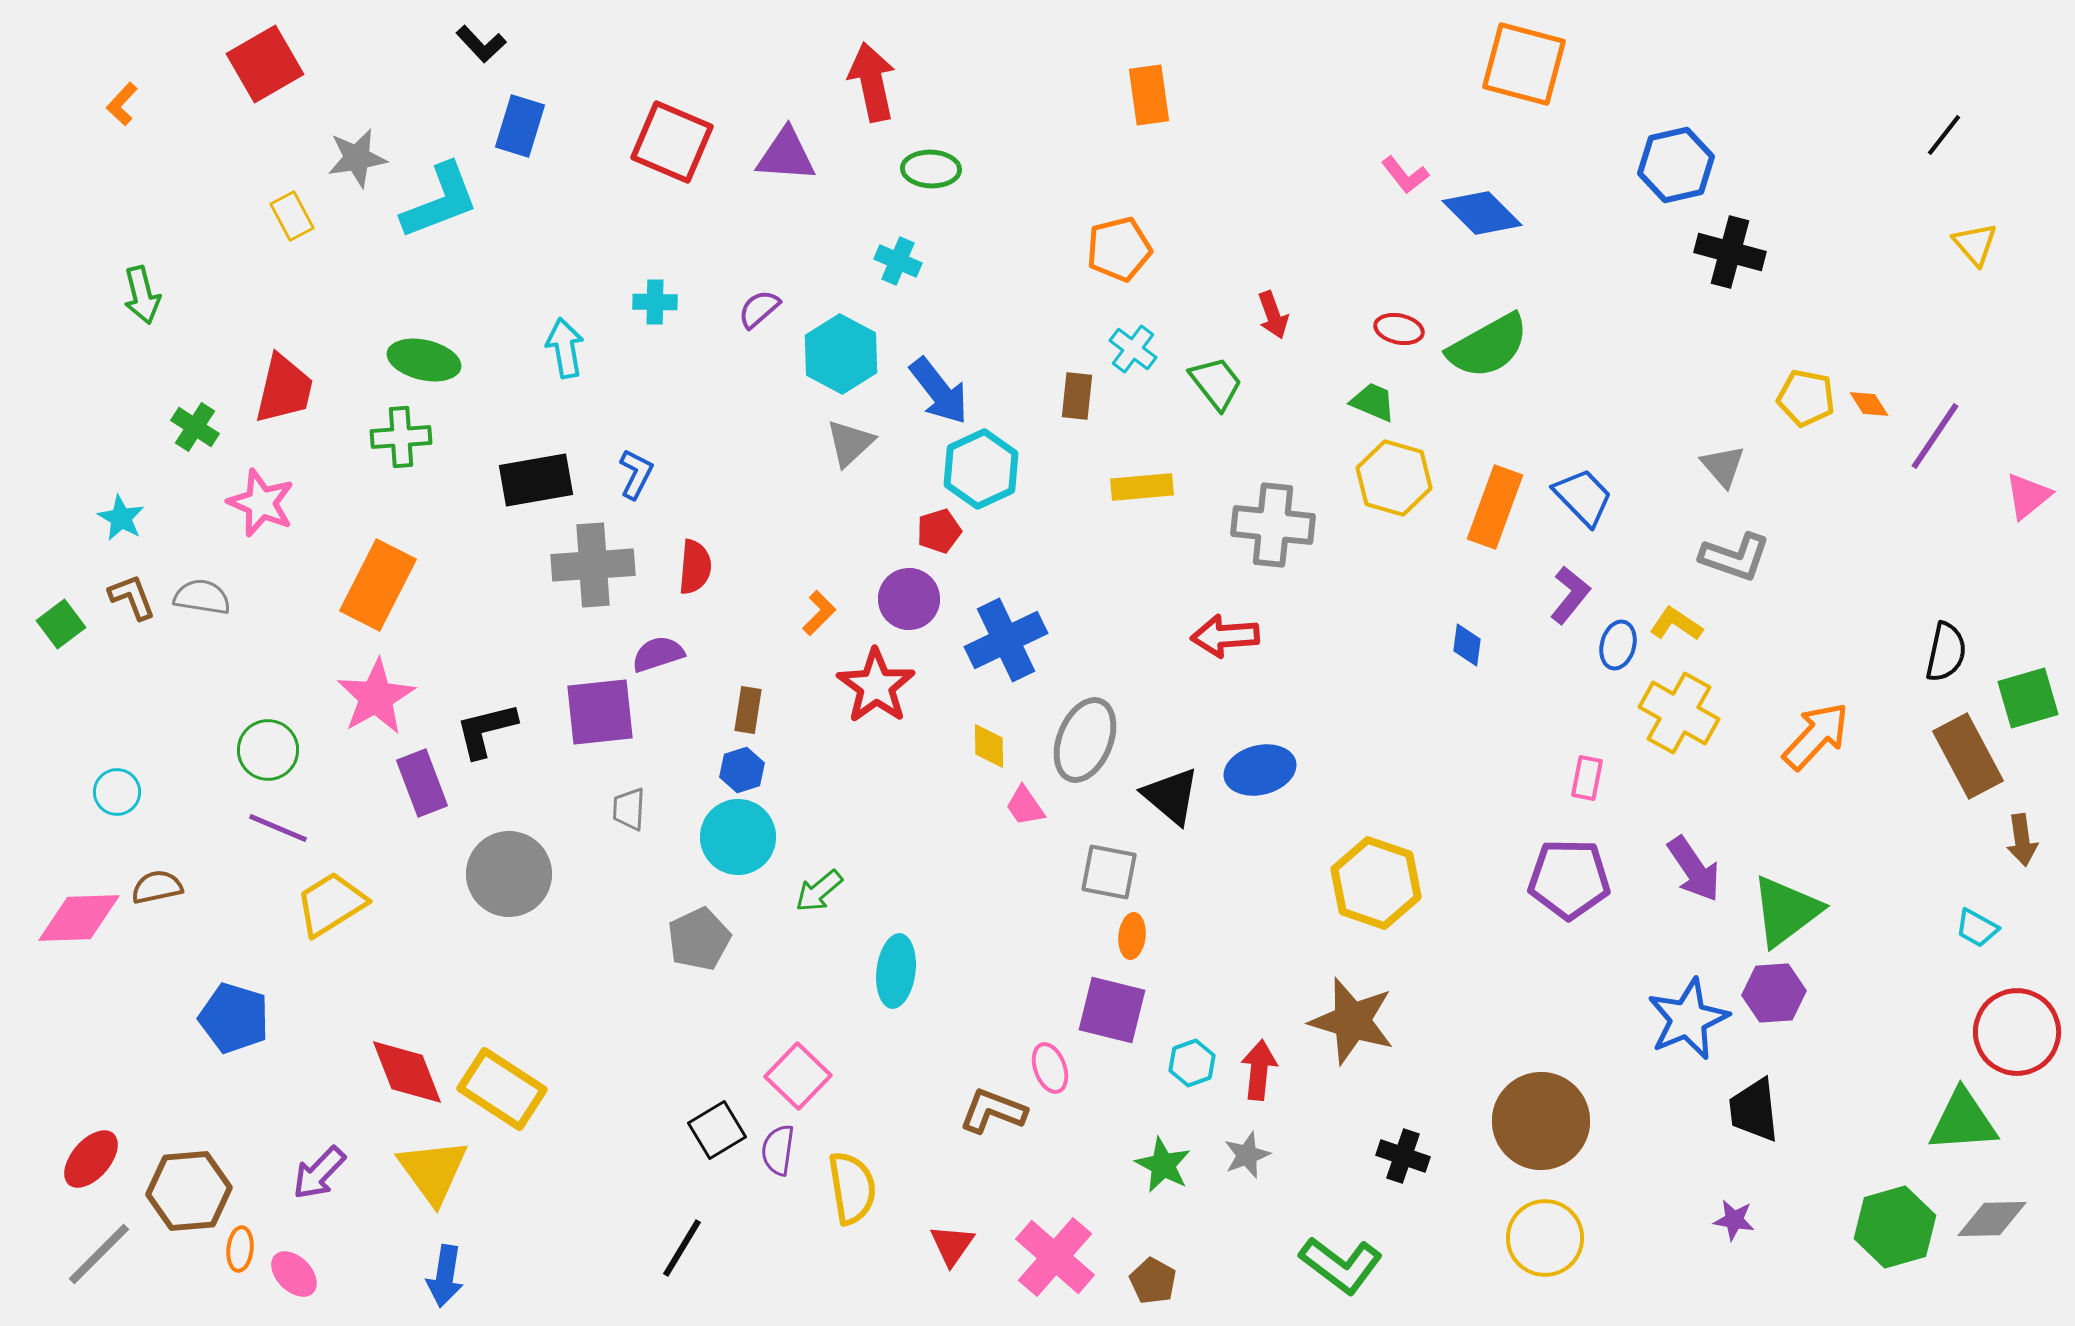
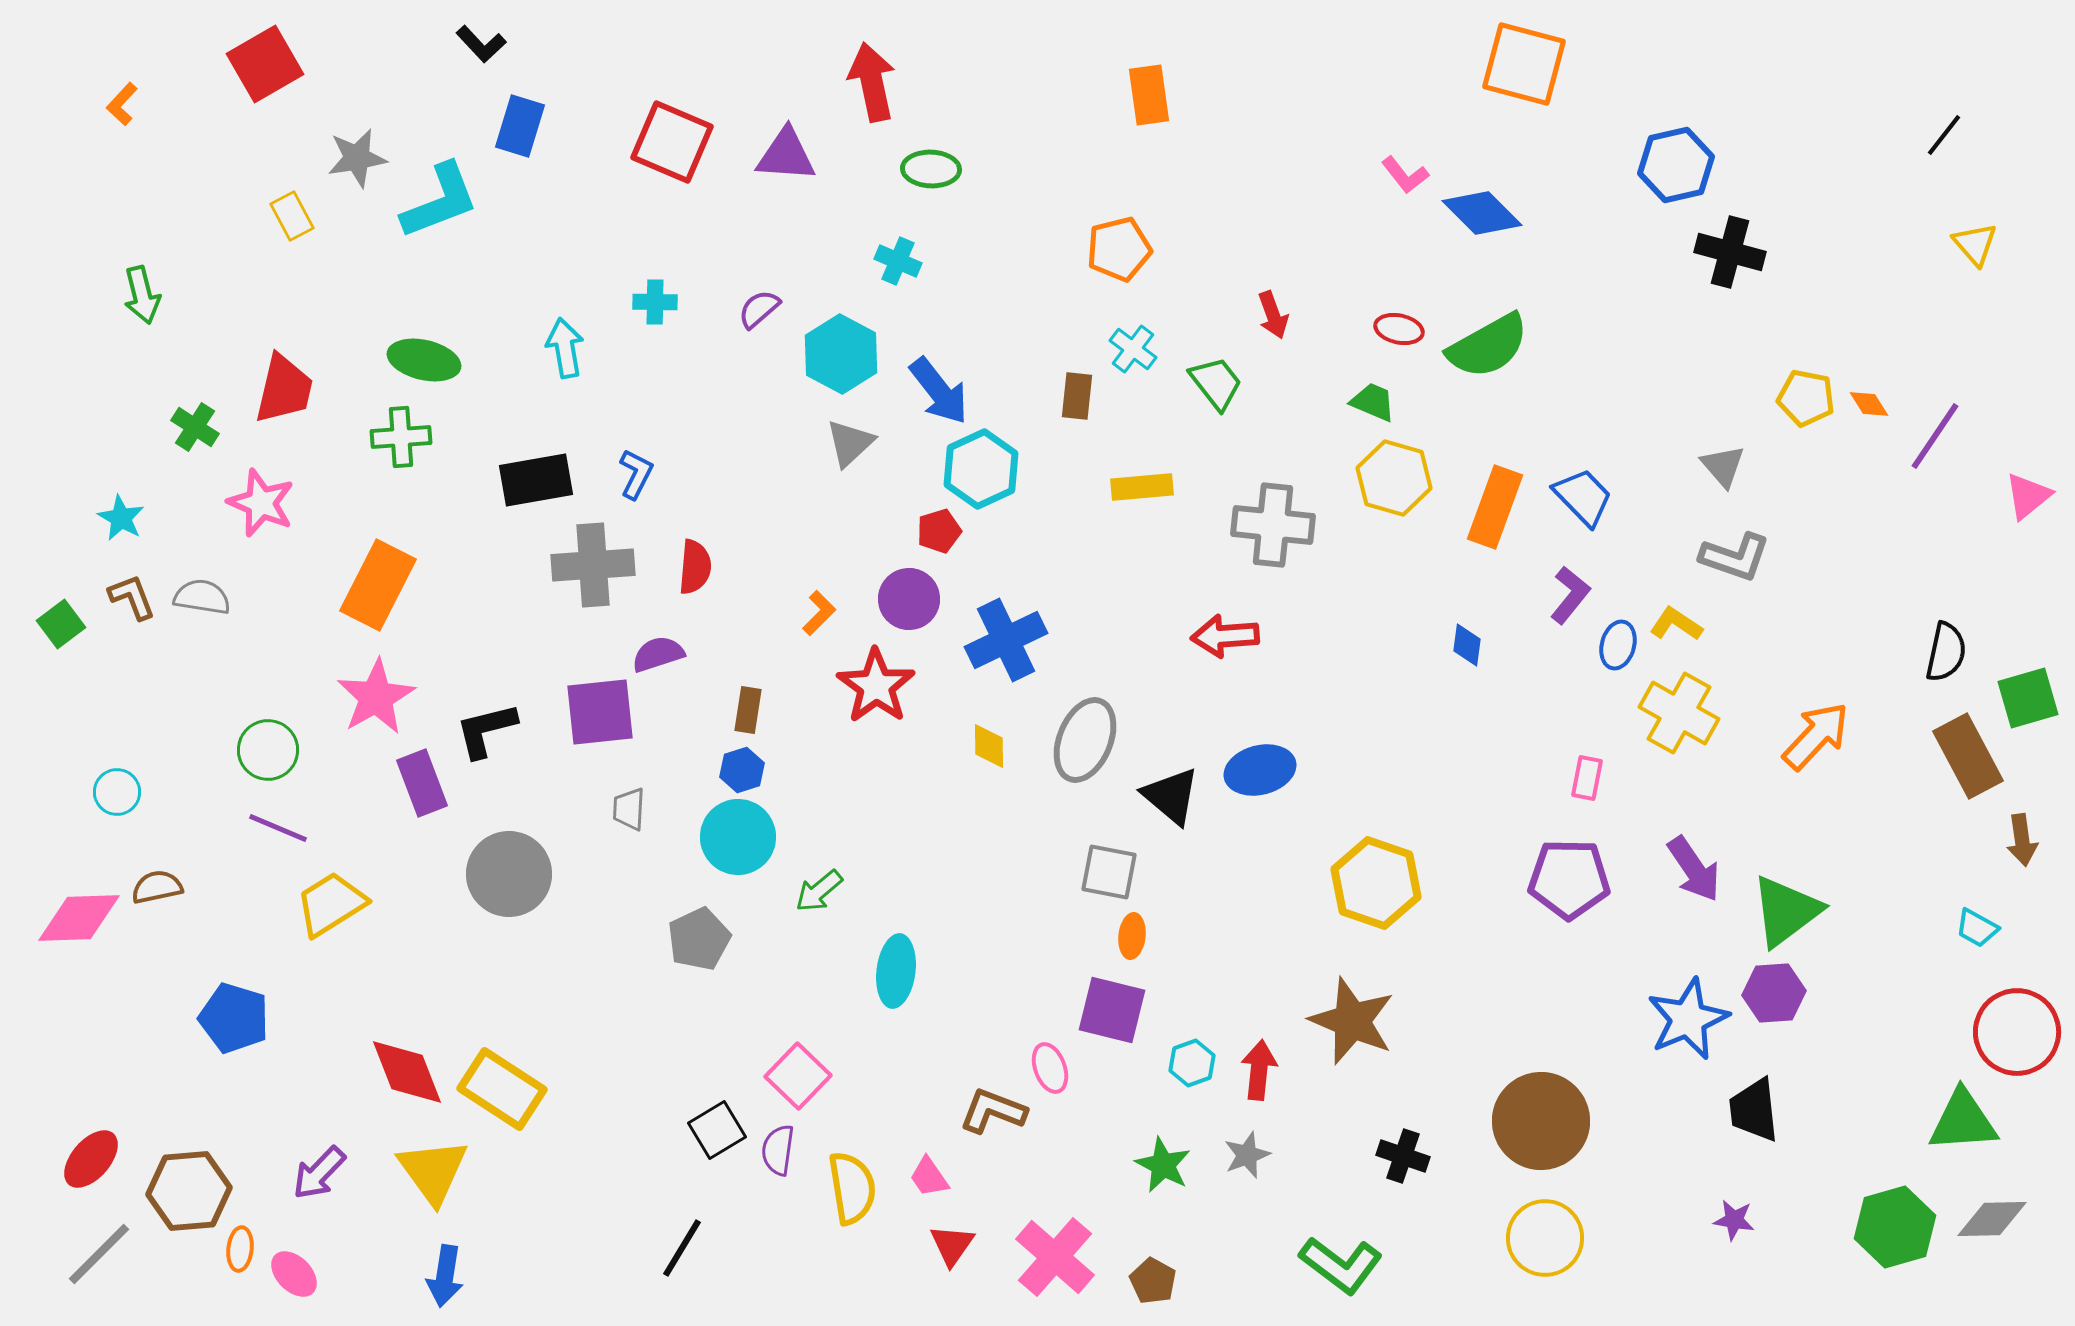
pink trapezoid at (1025, 806): moved 96 px left, 371 px down
brown star at (1352, 1021): rotated 6 degrees clockwise
